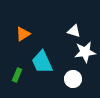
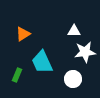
white triangle: rotated 16 degrees counterclockwise
